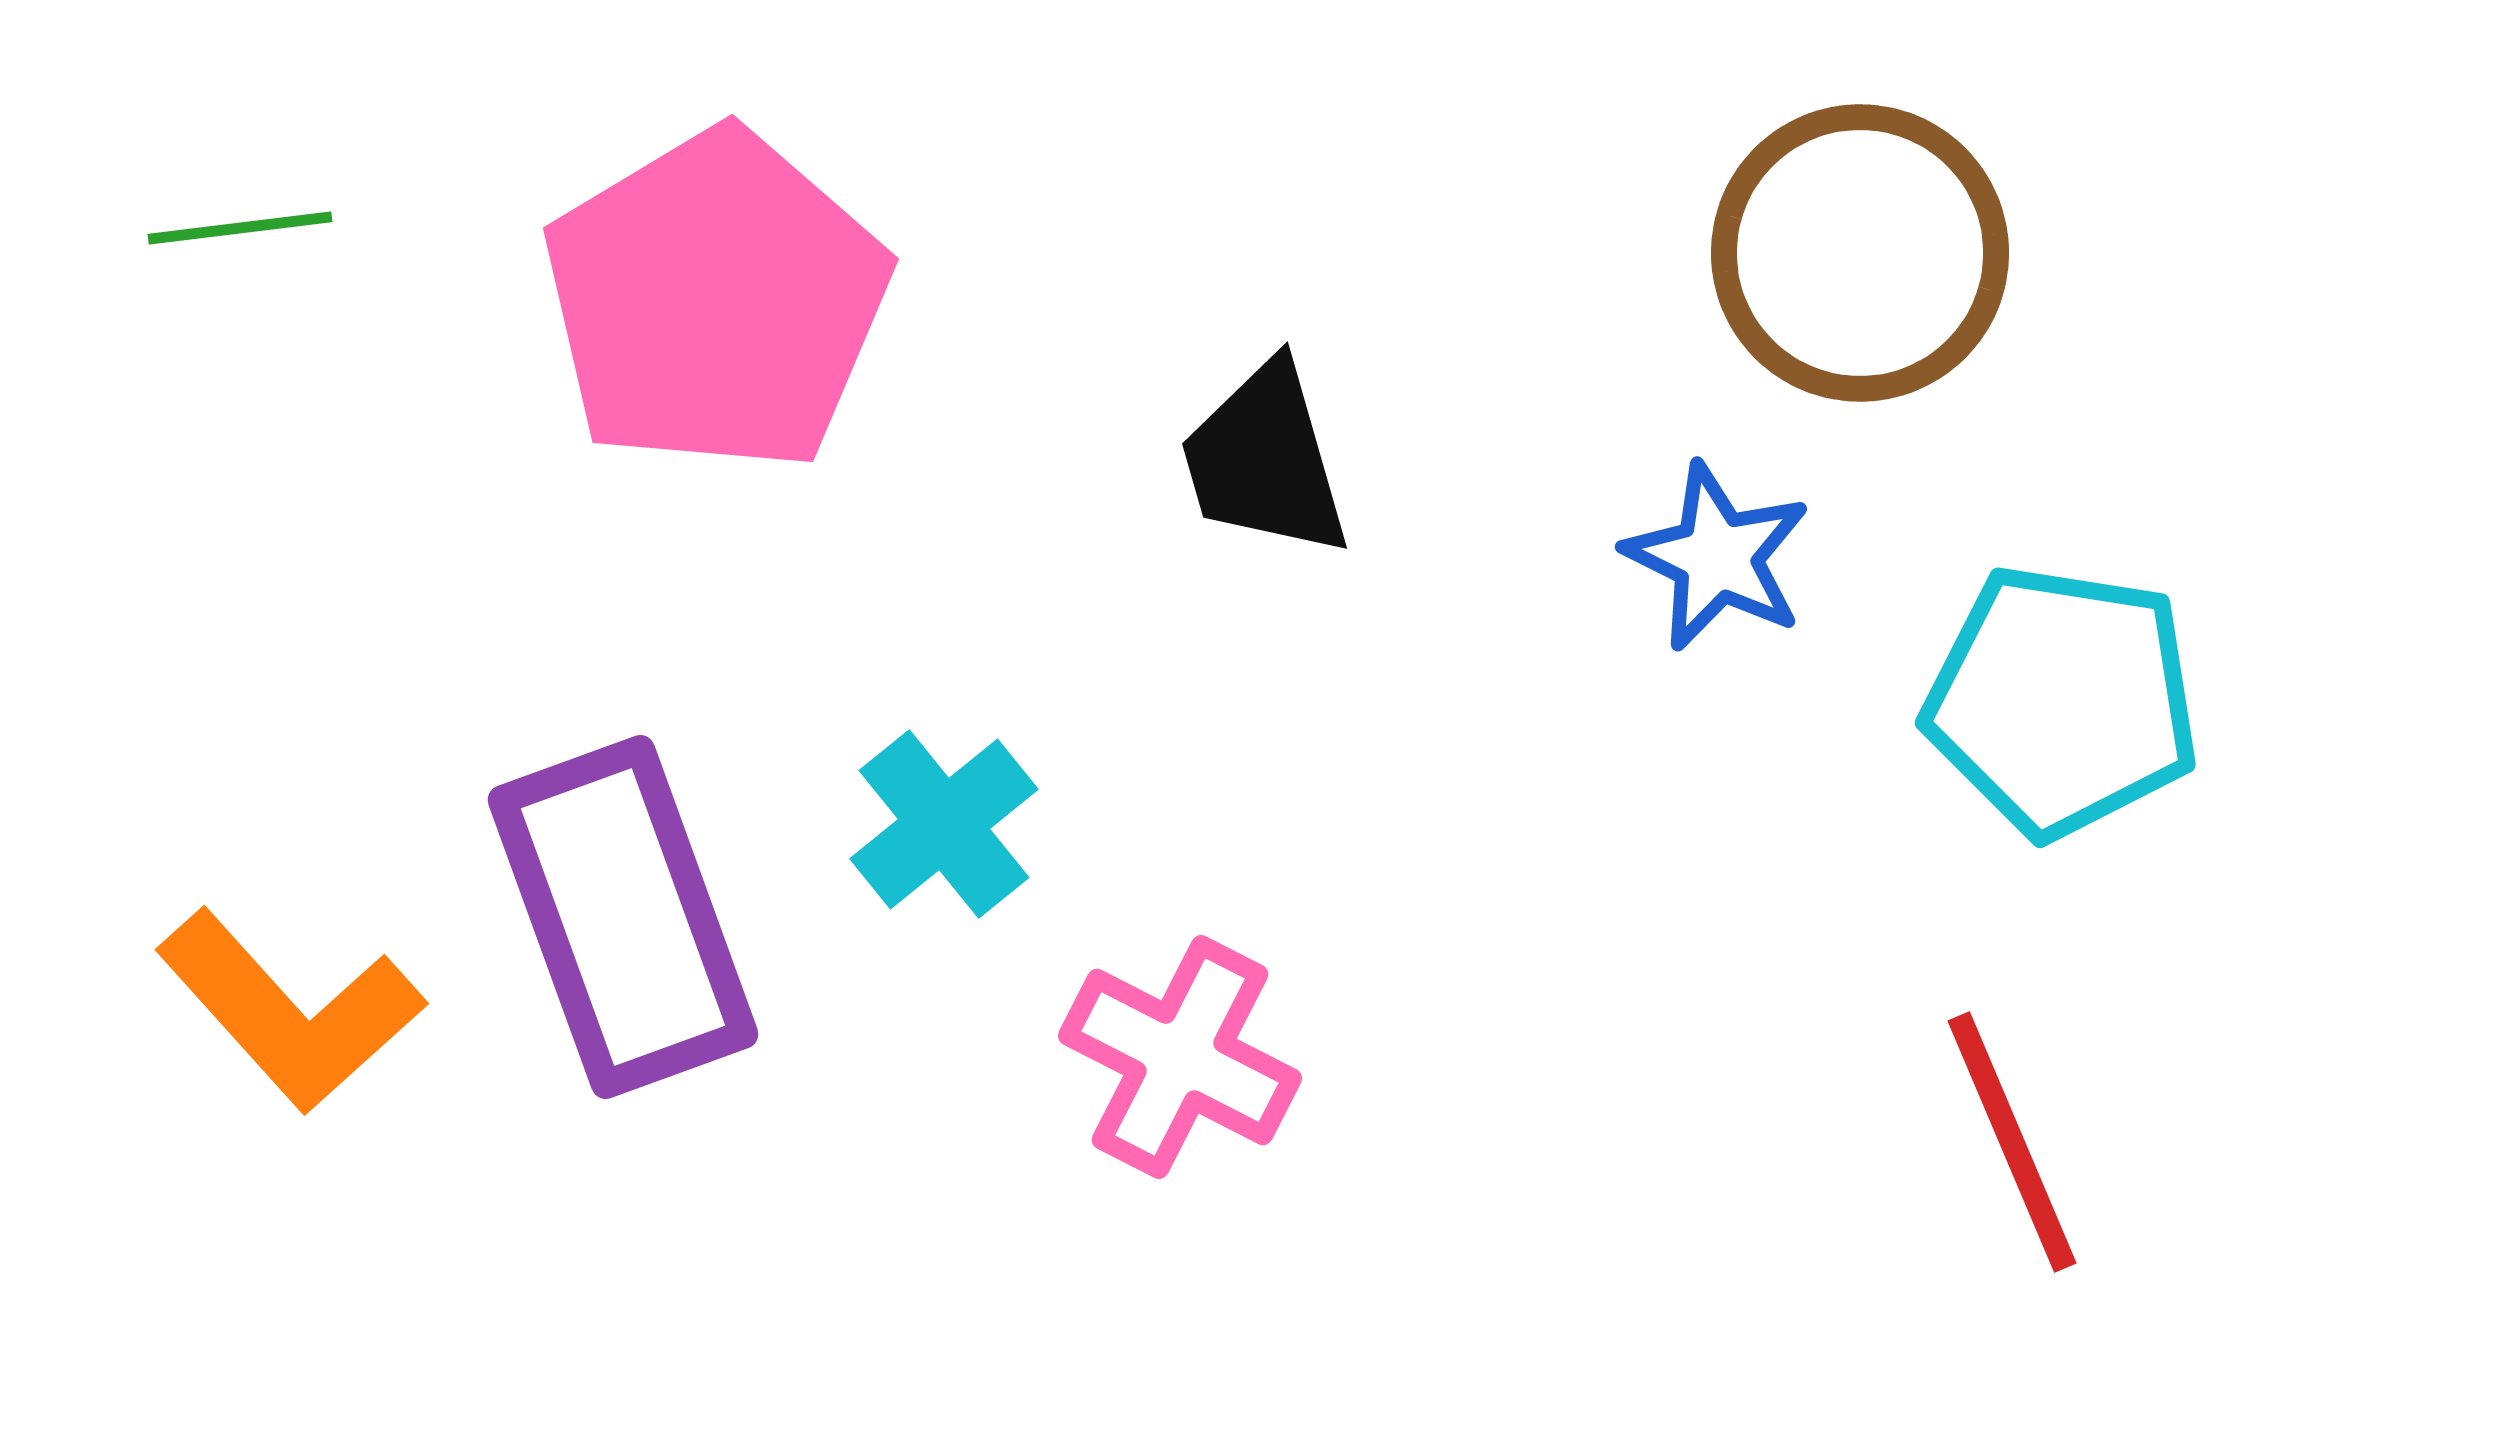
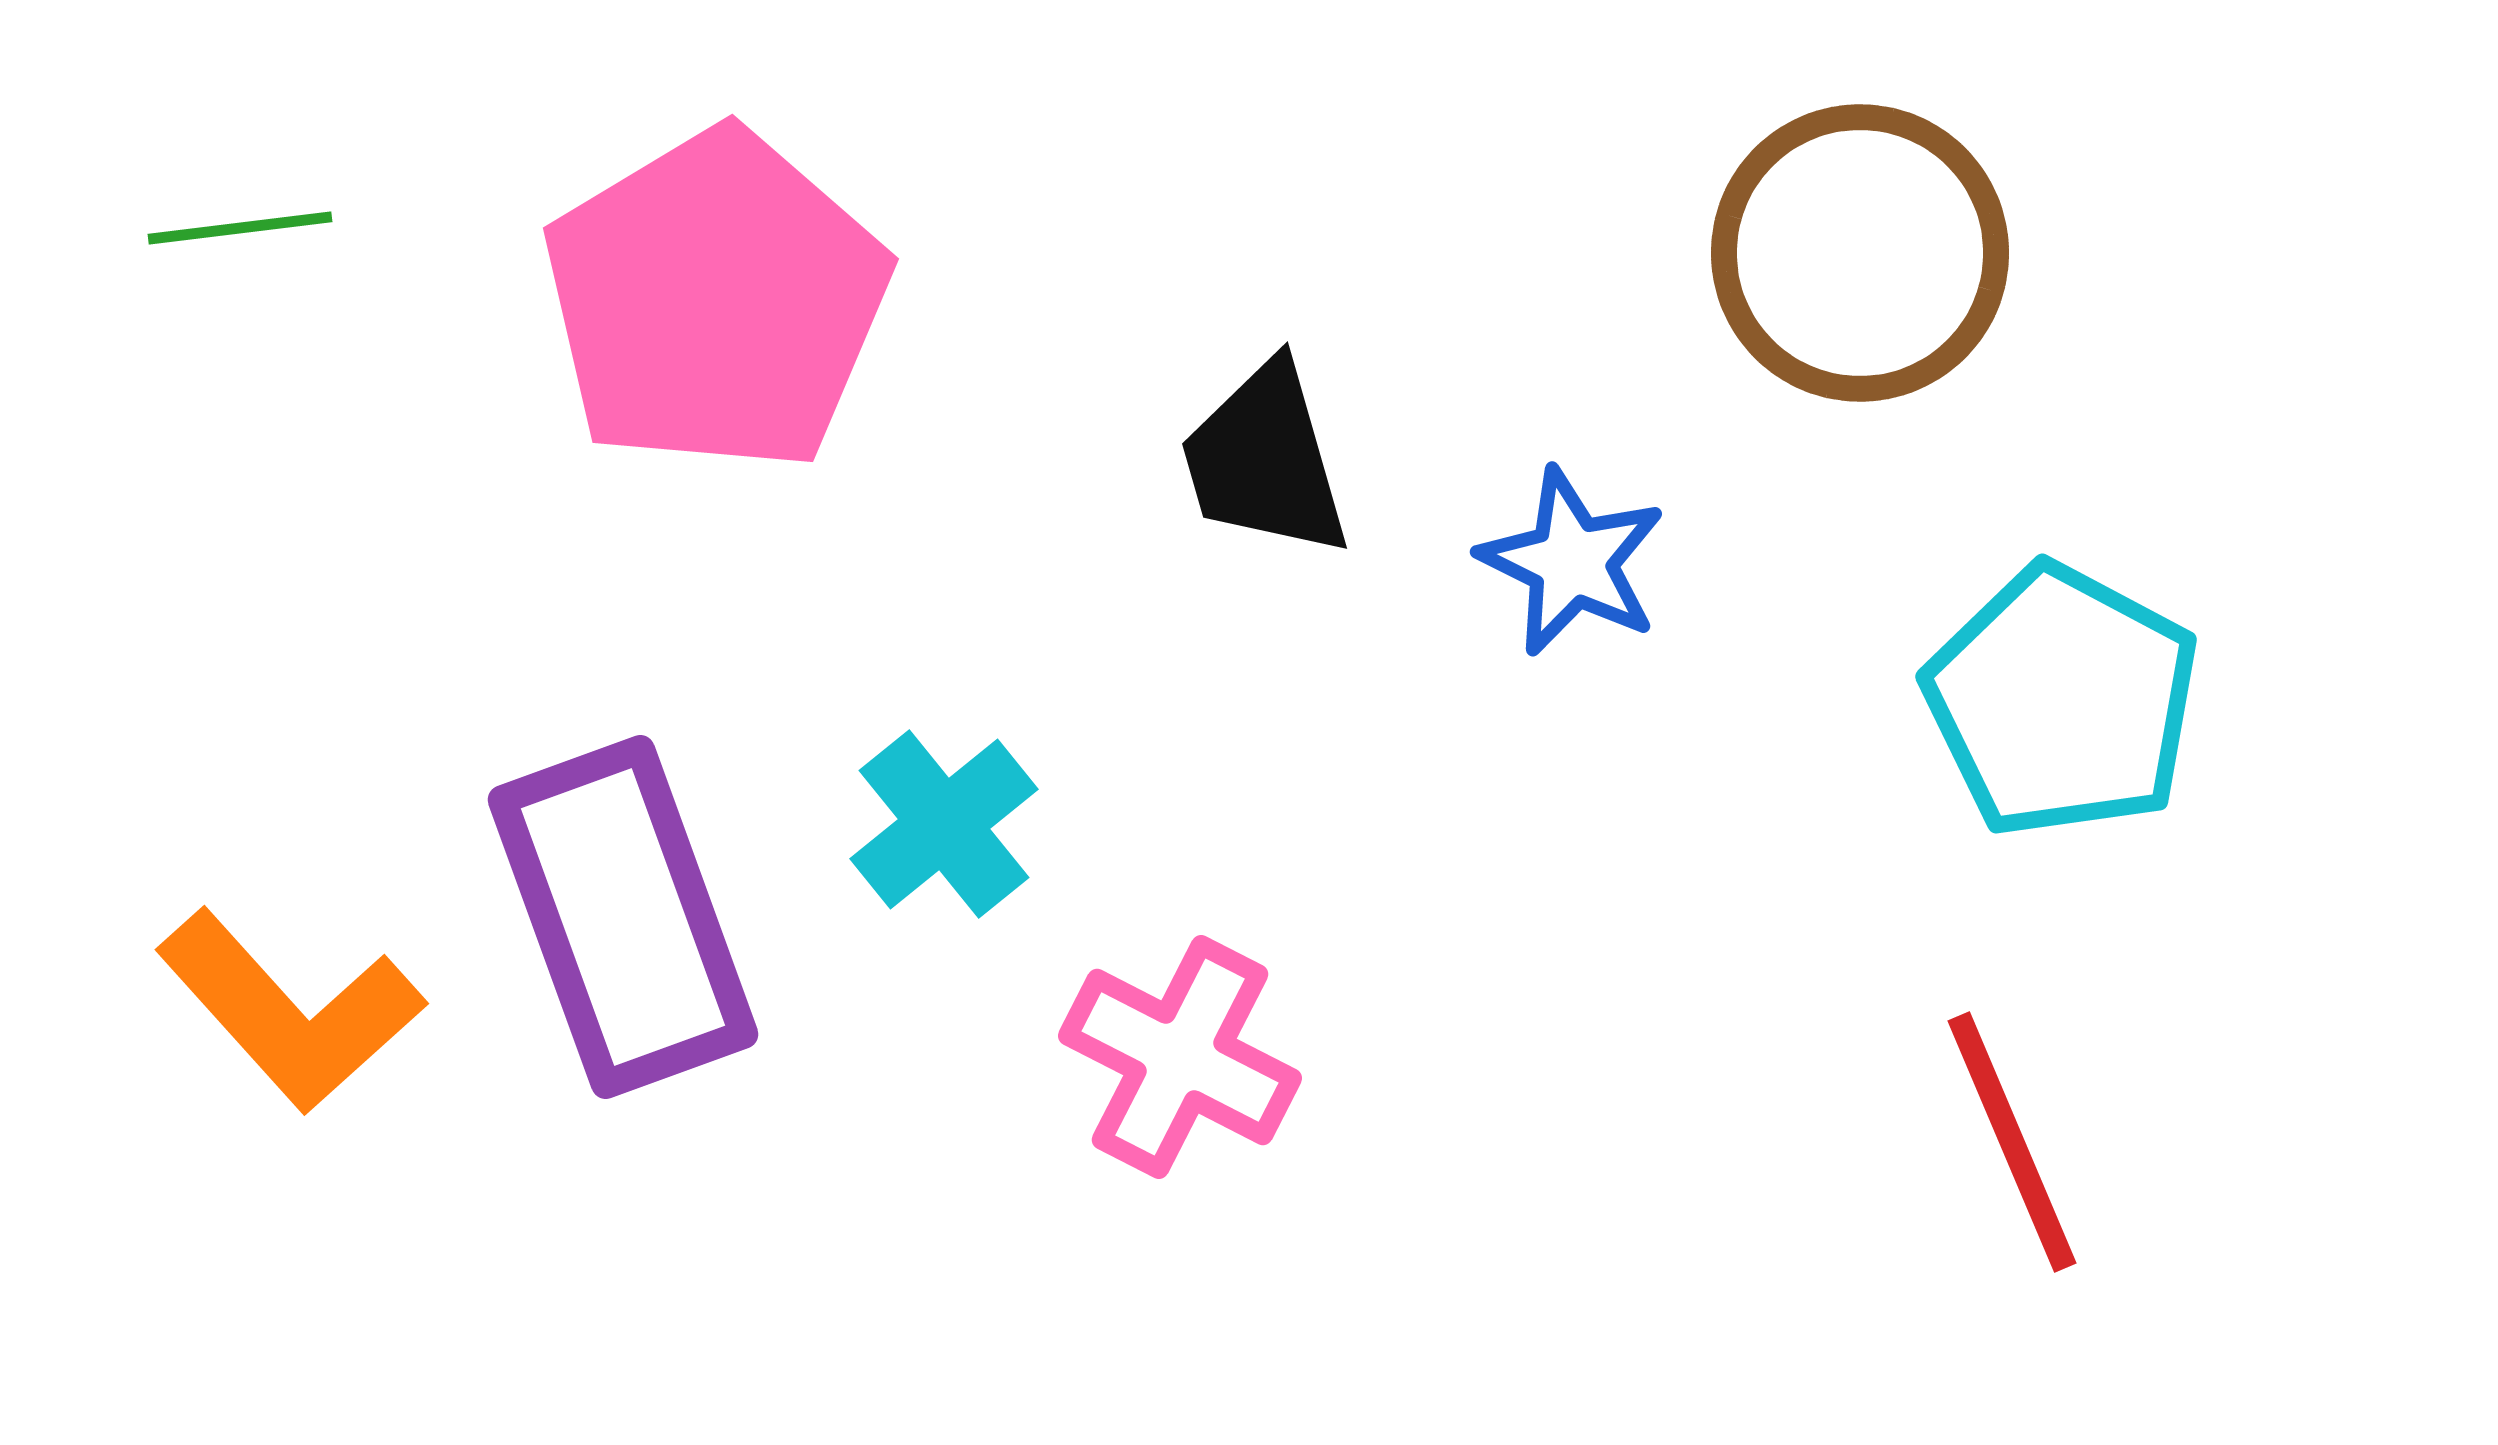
blue star: moved 145 px left, 5 px down
cyan pentagon: rotated 19 degrees clockwise
